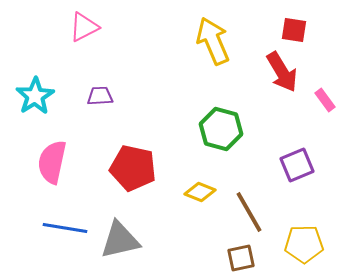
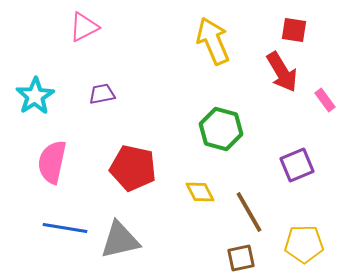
purple trapezoid: moved 2 px right, 2 px up; rotated 8 degrees counterclockwise
yellow diamond: rotated 40 degrees clockwise
